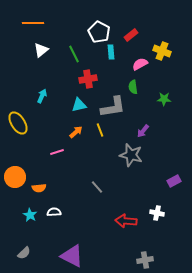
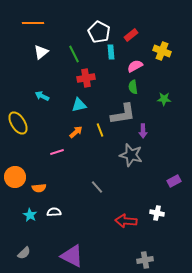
white triangle: moved 2 px down
pink semicircle: moved 5 px left, 2 px down
red cross: moved 2 px left, 1 px up
cyan arrow: rotated 88 degrees counterclockwise
gray L-shape: moved 10 px right, 7 px down
purple arrow: rotated 40 degrees counterclockwise
